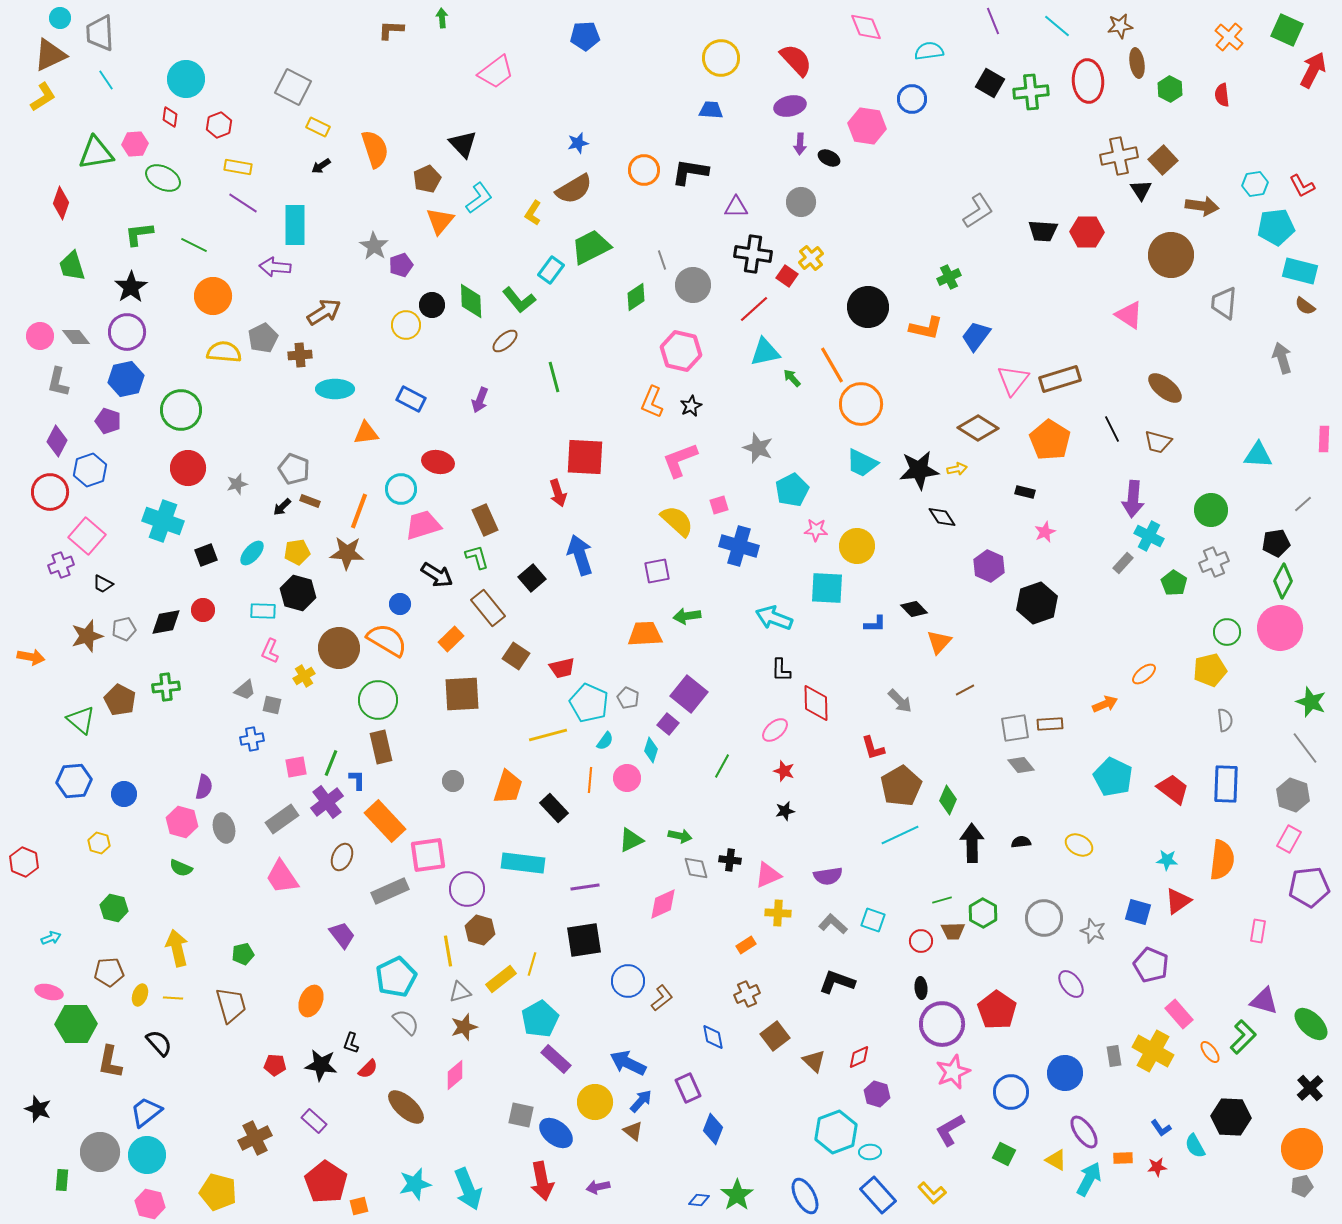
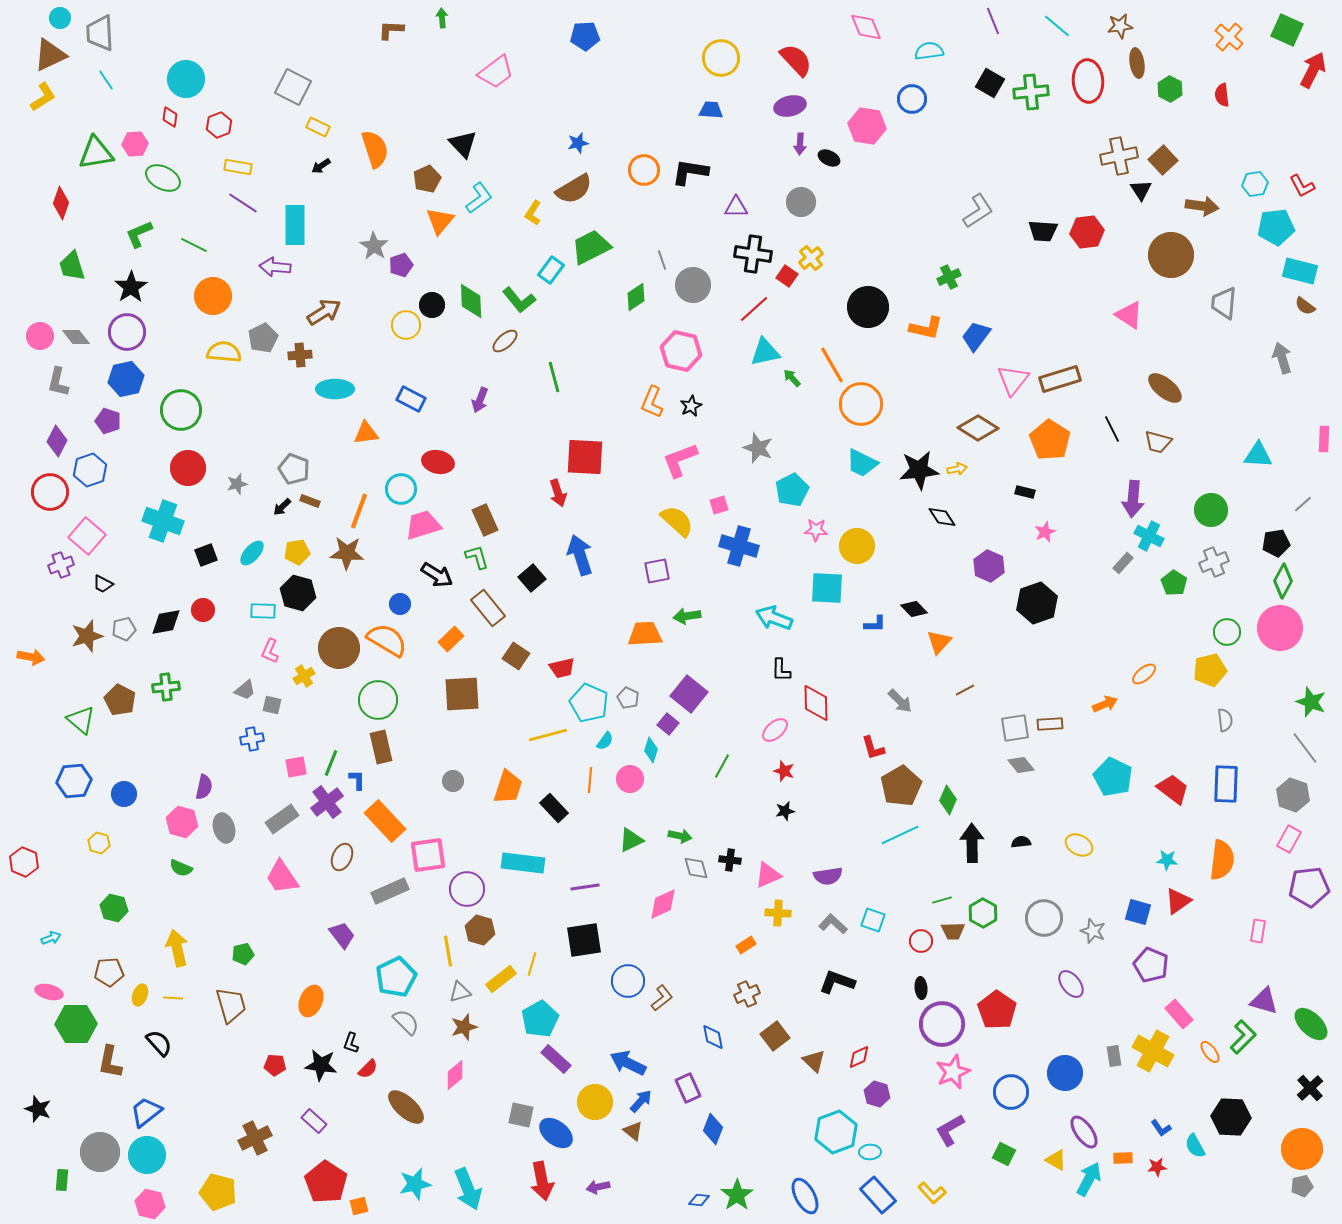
red hexagon at (1087, 232): rotated 8 degrees counterclockwise
green L-shape at (139, 234): rotated 16 degrees counterclockwise
pink circle at (627, 778): moved 3 px right, 1 px down
